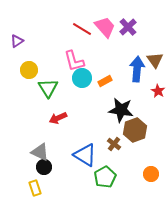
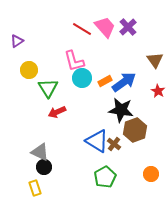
blue arrow: moved 13 px left, 13 px down; rotated 50 degrees clockwise
red arrow: moved 1 px left, 6 px up
blue triangle: moved 12 px right, 14 px up
